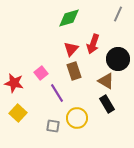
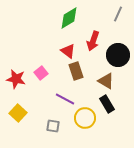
green diamond: rotated 15 degrees counterclockwise
red arrow: moved 3 px up
red triangle: moved 3 px left, 2 px down; rotated 35 degrees counterclockwise
black circle: moved 4 px up
brown rectangle: moved 2 px right
red star: moved 2 px right, 4 px up
purple line: moved 8 px right, 6 px down; rotated 30 degrees counterclockwise
yellow circle: moved 8 px right
